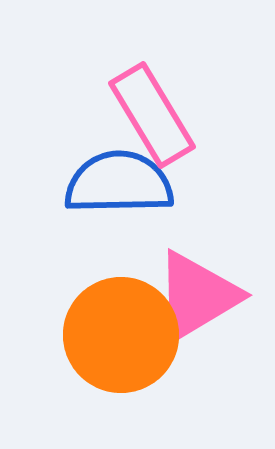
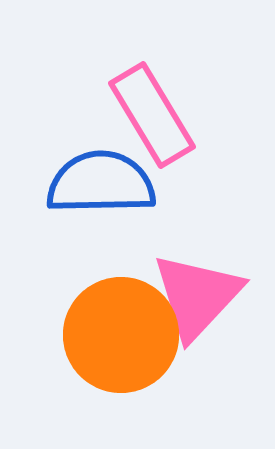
blue semicircle: moved 18 px left
pink triangle: rotated 16 degrees counterclockwise
